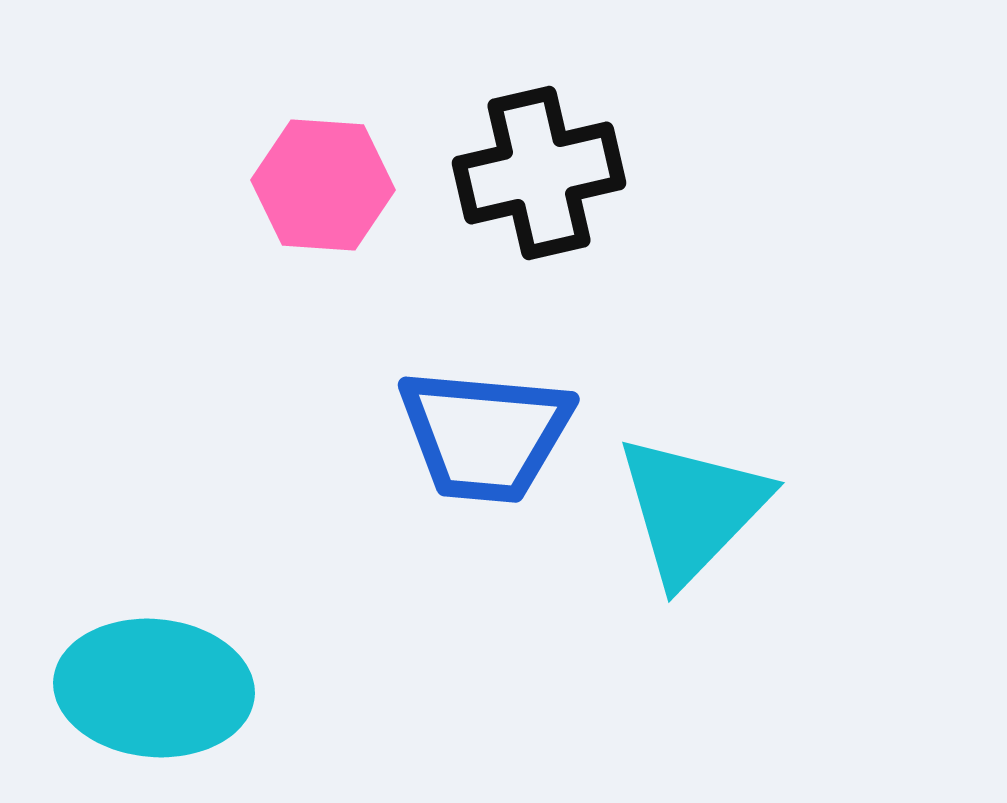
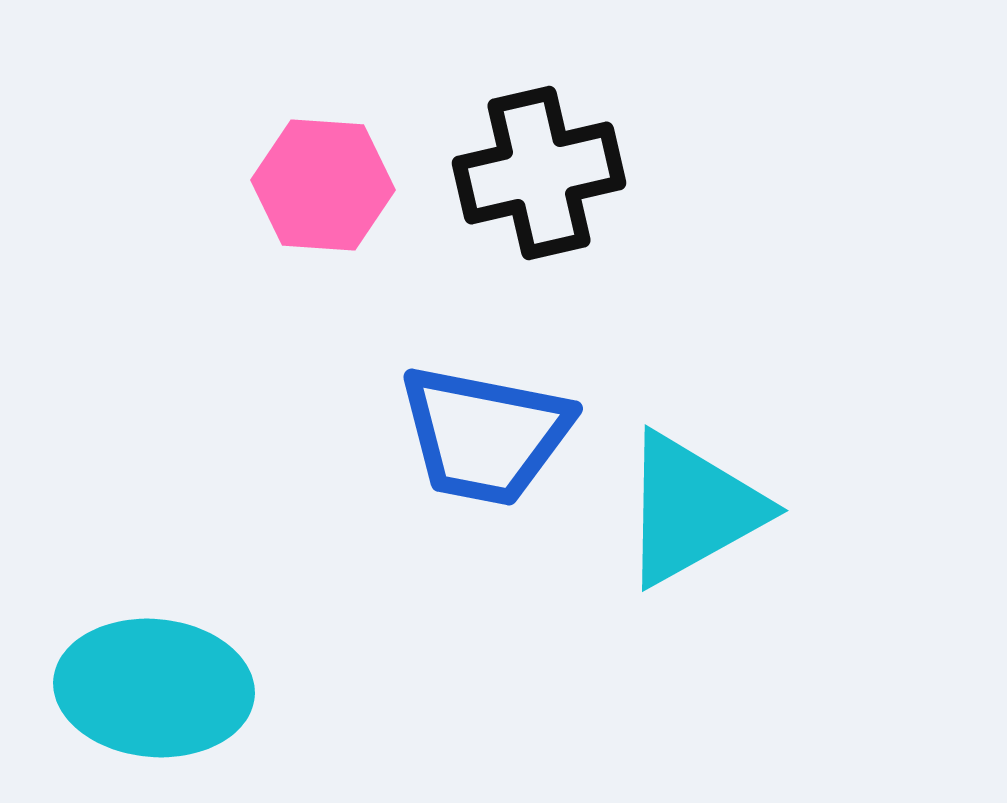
blue trapezoid: rotated 6 degrees clockwise
cyan triangle: rotated 17 degrees clockwise
